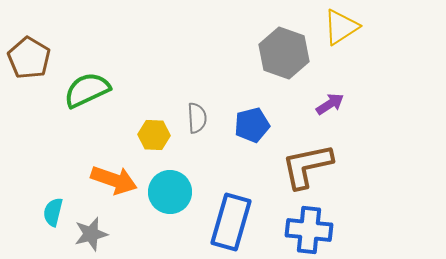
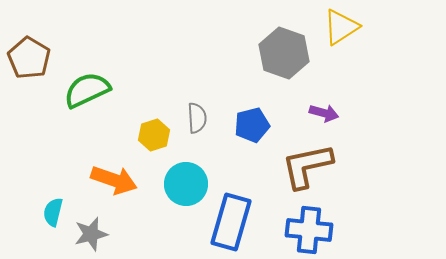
purple arrow: moved 6 px left, 9 px down; rotated 48 degrees clockwise
yellow hexagon: rotated 20 degrees counterclockwise
cyan circle: moved 16 px right, 8 px up
